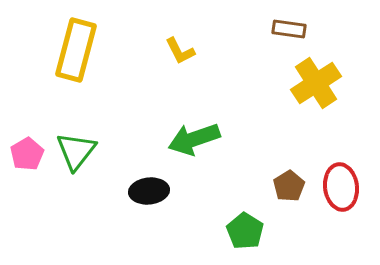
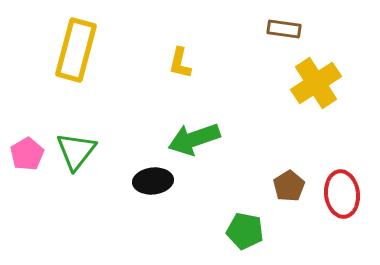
brown rectangle: moved 5 px left
yellow L-shape: moved 12 px down; rotated 40 degrees clockwise
red ellipse: moved 1 px right, 7 px down
black ellipse: moved 4 px right, 10 px up
green pentagon: rotated 21 degrees counterclockwise
